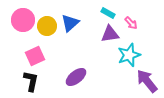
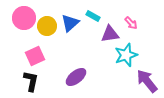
cyan rectangle: moved 15 px left, 3 px down
pink circle: moved 1 px right, 2 px up
cyan star: moved 3 px left
